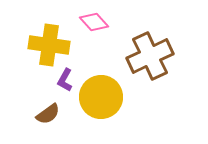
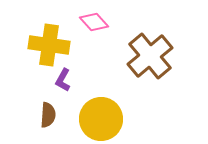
brown cross: rotated 15 degrees counterclockwise
purple L-shape: moved 2 px left
yellow circle: moved 22 px down
brown semicircle: moved 1 px down; rotated 50 degrees counterclockwise
